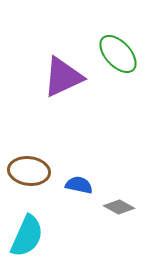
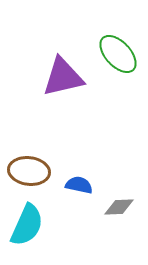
purple triangle: rotated 12 degrees clockwise
gray diamond: rotated 32 degrees counterclockwise
cyan semicircle: moved 11 px up
